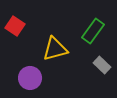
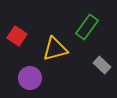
red square: moved 2 px right, 10 px down
green rectangle: moved 6 px left, 4 px up
